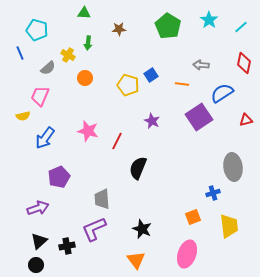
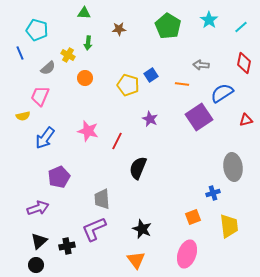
purple star: moved 2 px left, 2 px up
